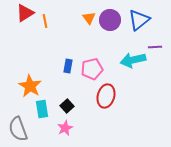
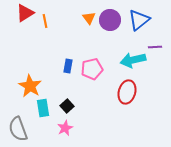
red ellipse: moved 21 px right, 4 px up
cyan rectangle: moved 1 px right, 1 px up
